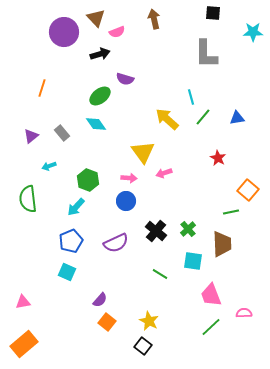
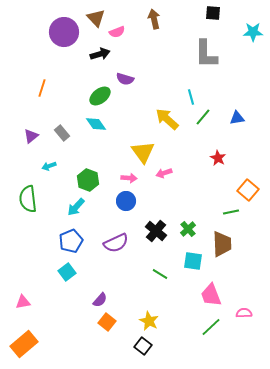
cyan square at (67, 272): rotated 30 degrees clockwise
